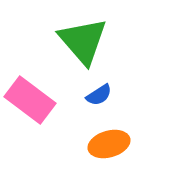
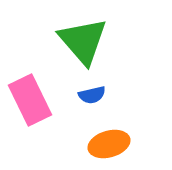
blue semicircle: moved 7 px left; rotated 20 degrees clockwise
pink rectangle: rotated 27 degrees clockwise
